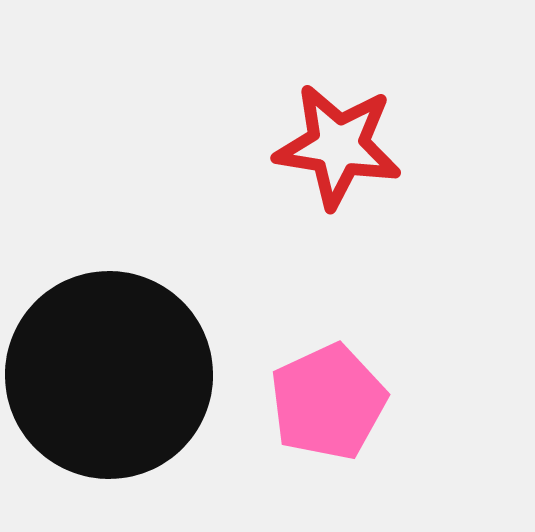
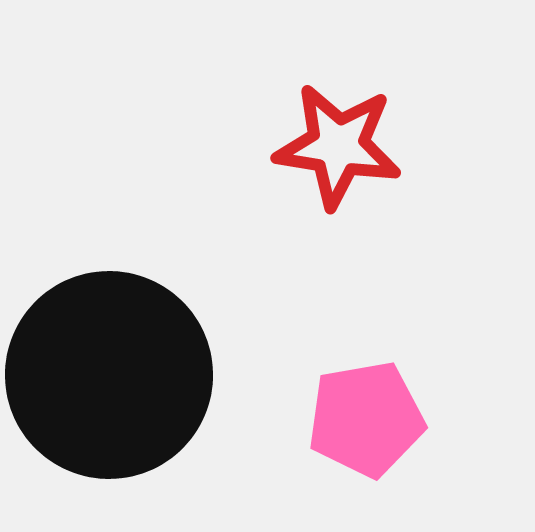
pink pentagon: moved 38 px right, 17 px down; rotated 15 degrees clockwise
